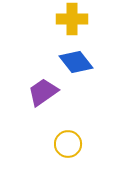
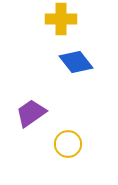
yellow cross: moved 11 px left
purple trapezoid: moved 12 px left, 21 px down
